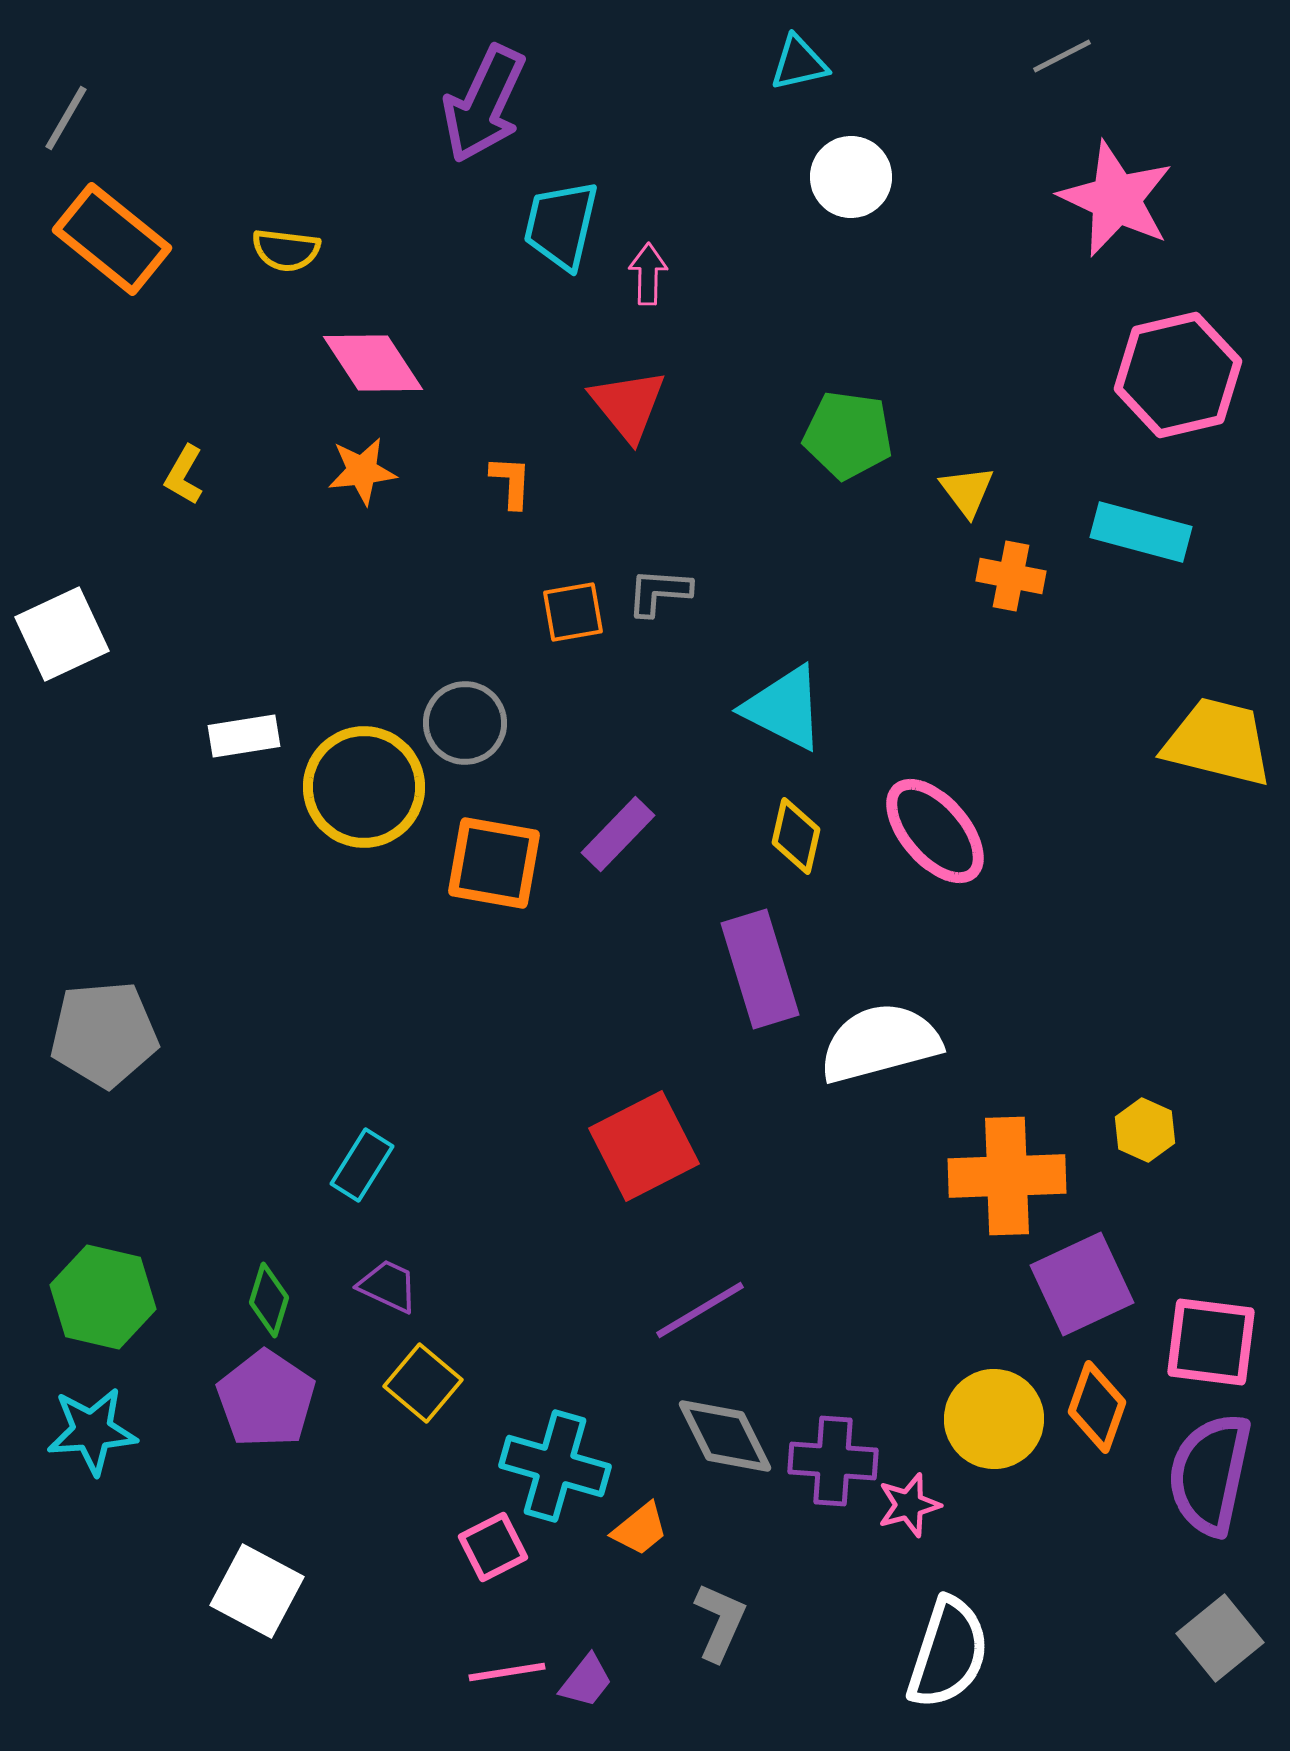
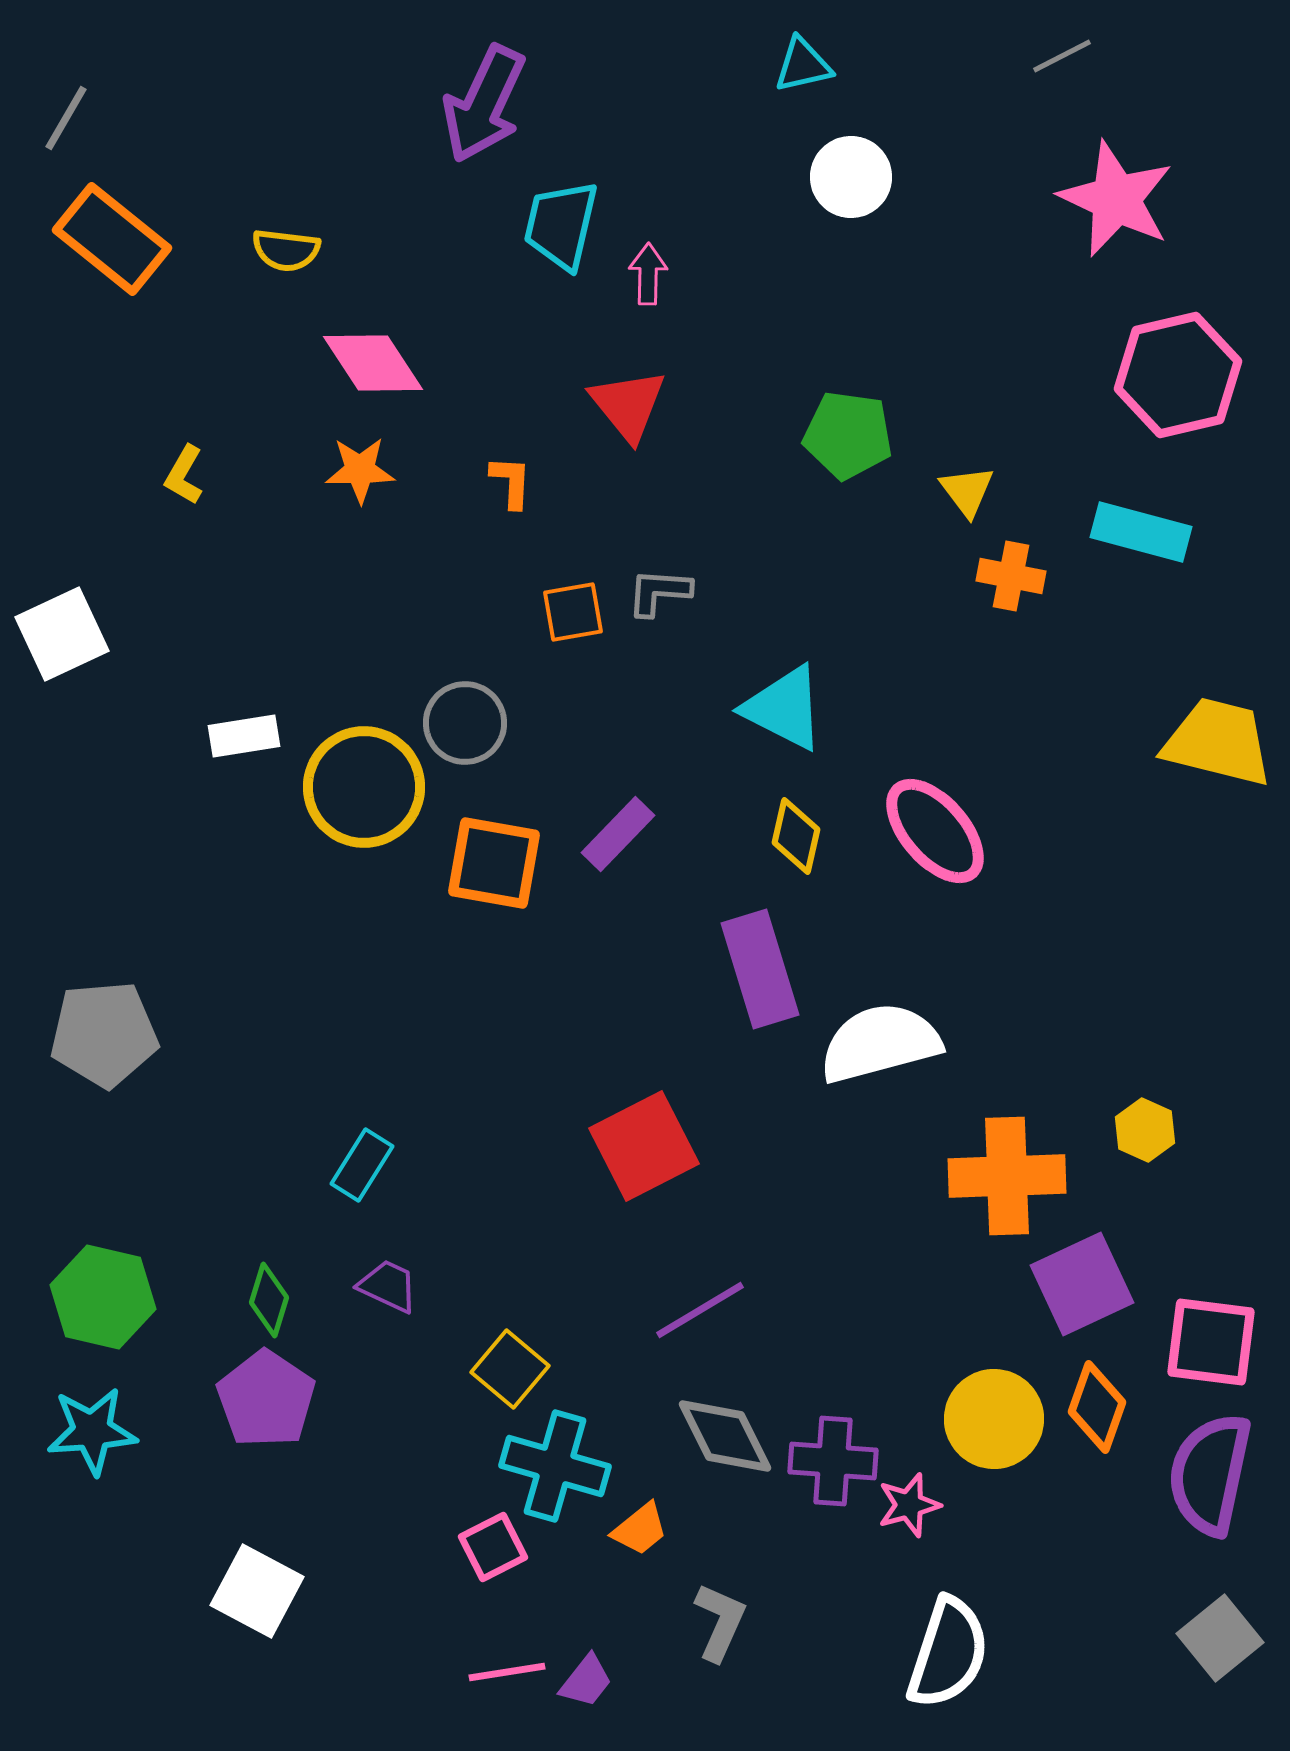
cyan triangle at (799, 63): moved 4 px right, 2 px down
orange star at (362, 471): moved 2 px left, 1 px up; rotated 6 degrees clockwise
yellow square at (423, 1383): moved 87 px right, 14 px up
